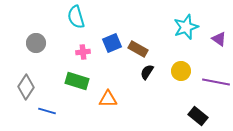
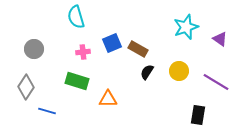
purple triangle: moved 1 px right
gray circle: moved 2 px left, 6 px down
yellow circle: moved 2 px left
purple line: rotated 20 degrees clockwise
black rectangle: moved 1 px up; rotated 60 degrees clockwise
